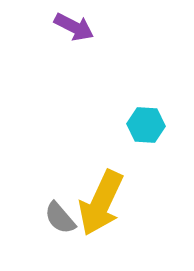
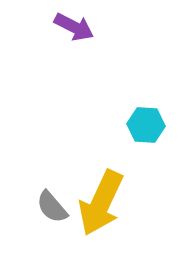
gray semicircle: moved 8 px left, 11 px up
